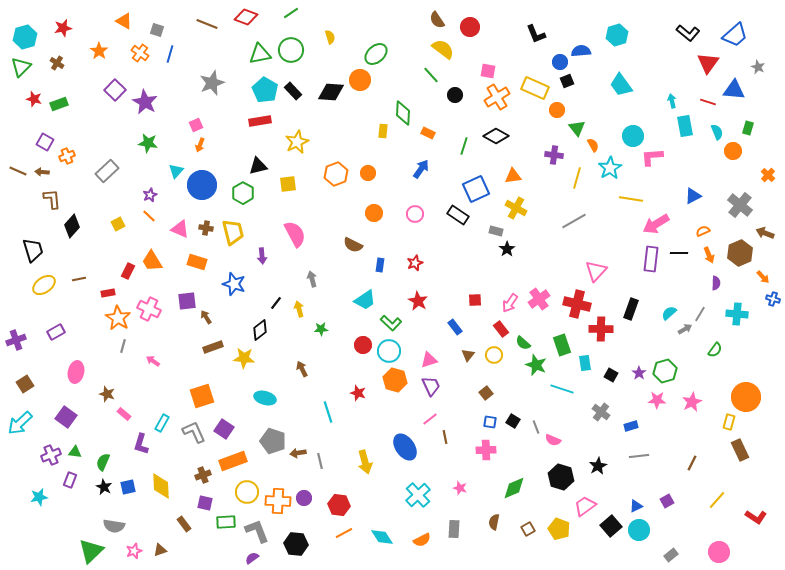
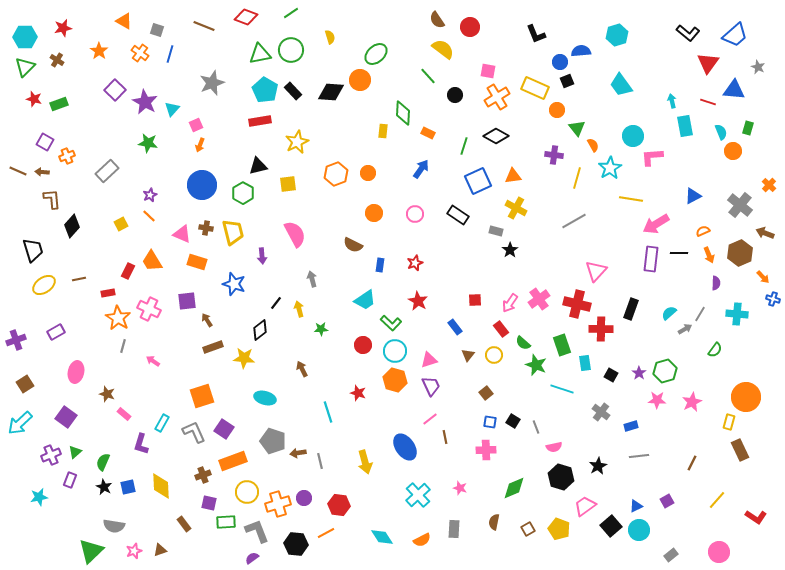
brown line at (207, 24): moved 3 px left, 2 px down
cyan hexagon at (25, 37): rotated 15 degrees clockwise
brown cross at (57, 63): moved 3 px up
green triangle at (21, 67): moved 4 px right
green line at (431, 75): moved 3 px left, 1 px down
cyan semicircle at (717, 132): moved 4 px right
cyan triangle at (176, 171): moved 4 px left, 62 px up
orange cross at (768, 175): moved 1 px right, 10 px down
blue square at (476, 189): moved 2 px right, 8 px up
yellow square at (118, 224): moved 3 px right
pink triangle at (180, 229): moved 2 px right, 5 px down
black star at (507, 249): moved 3 px right, 1 px down
brown arrow at (206, 317): moved 1 px right, 3 px down
cyan circle at (389, 351): moved 6 px right
pink semicircle at (553, 440): moved 1 px right, 7 px down; rotated 35 degrees counterclockwise
green triangle at (75, 452): rotated 48 degrees counterclockwise
orange cross at (278, 501): moved 3 px down; rotated 20 degrees counterclockwise
purple square at (205, 503): moved 4 px right
orange line at (344, 533): moved 18 px left
